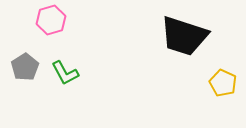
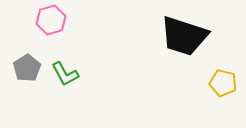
gray pentagon: moved 2 px right, 1 px down
green L-shape: moved 1 px down
yellow pentagon: rotated 12 degrees counterclockwise
